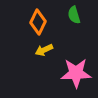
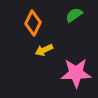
green semicircle: rotated 72 degrees clockwise
orange diamond: moved 5 px left, 1 px down
